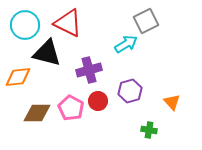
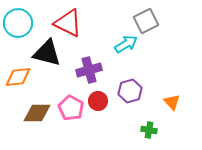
cyan circle: moved 7 px left, 2 px up
